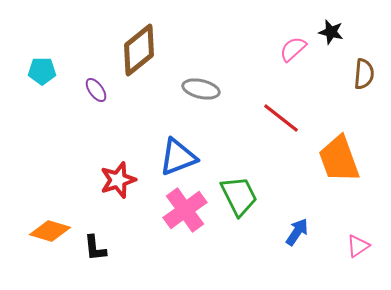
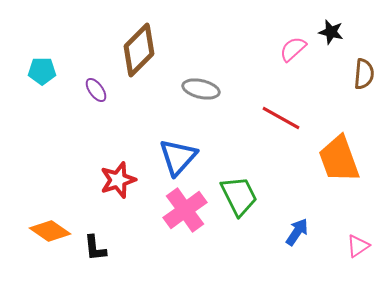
brown diamond: rotated 6 degrees counterclockwise
red line: rotated 9 degrees counterclockwise
blue triangle: rotated 27 degrees counterclockwise
orange diamond: rotated 18 degrees clockwise
